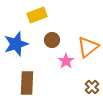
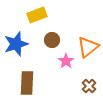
brown cross: moved 3 px left, 1 px up
